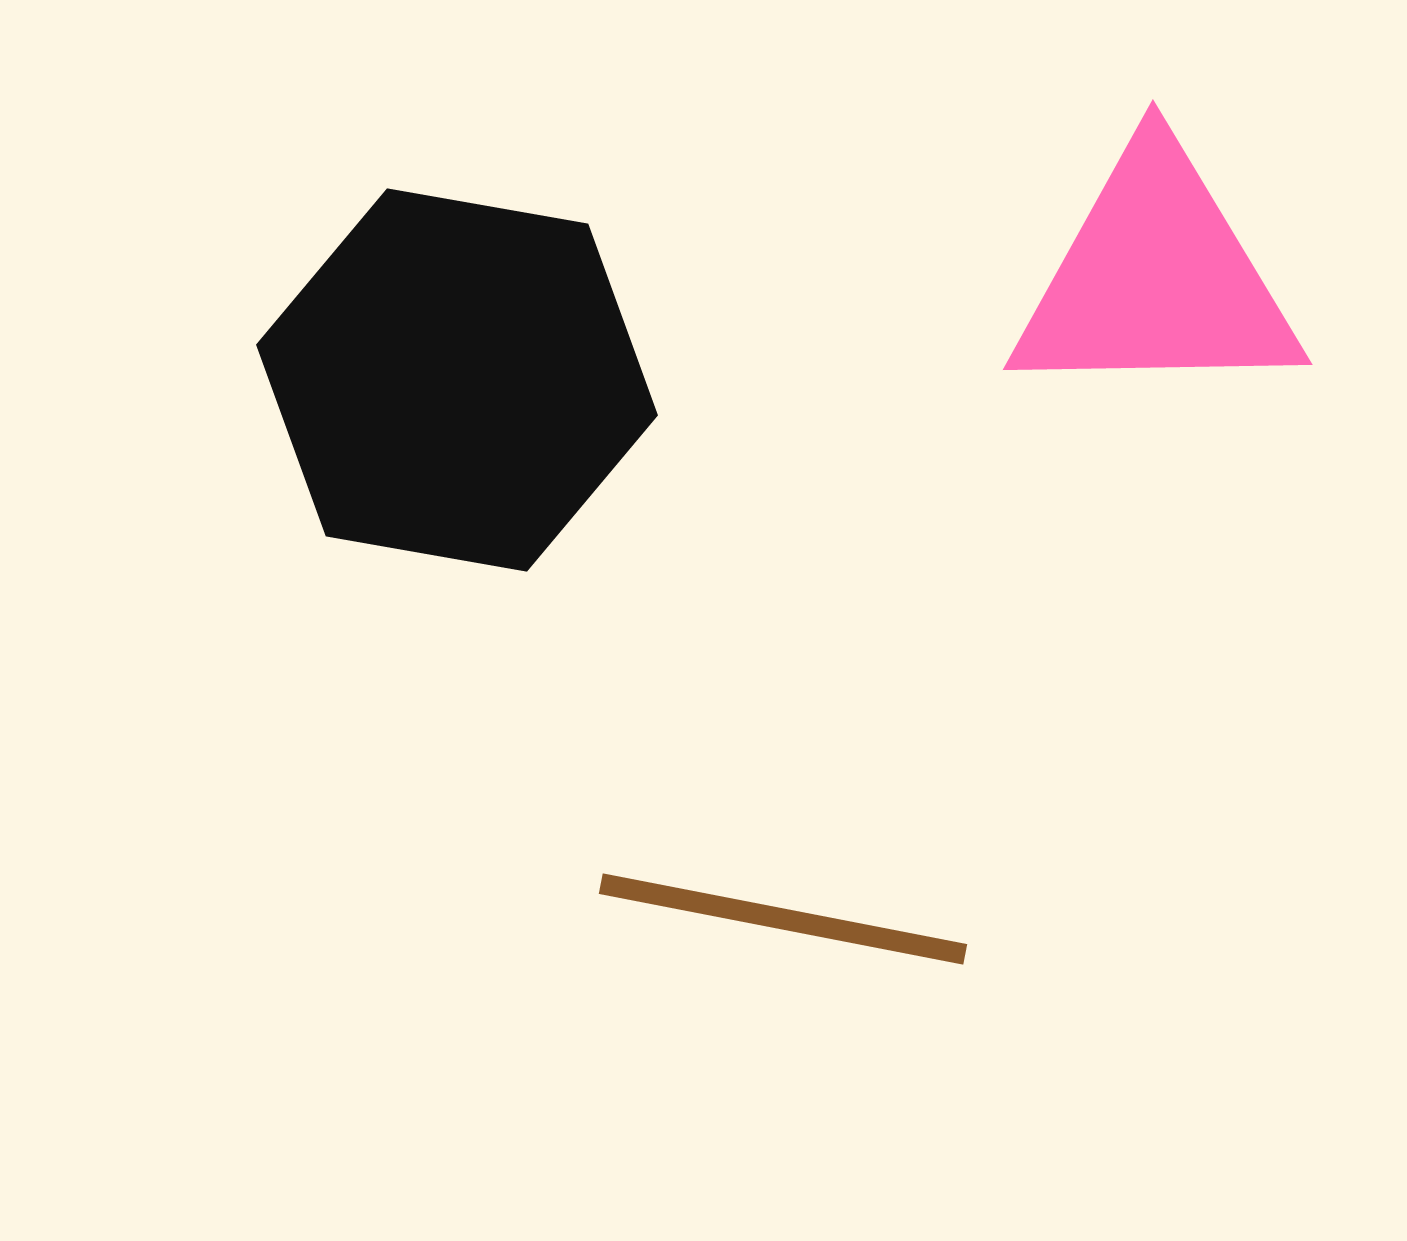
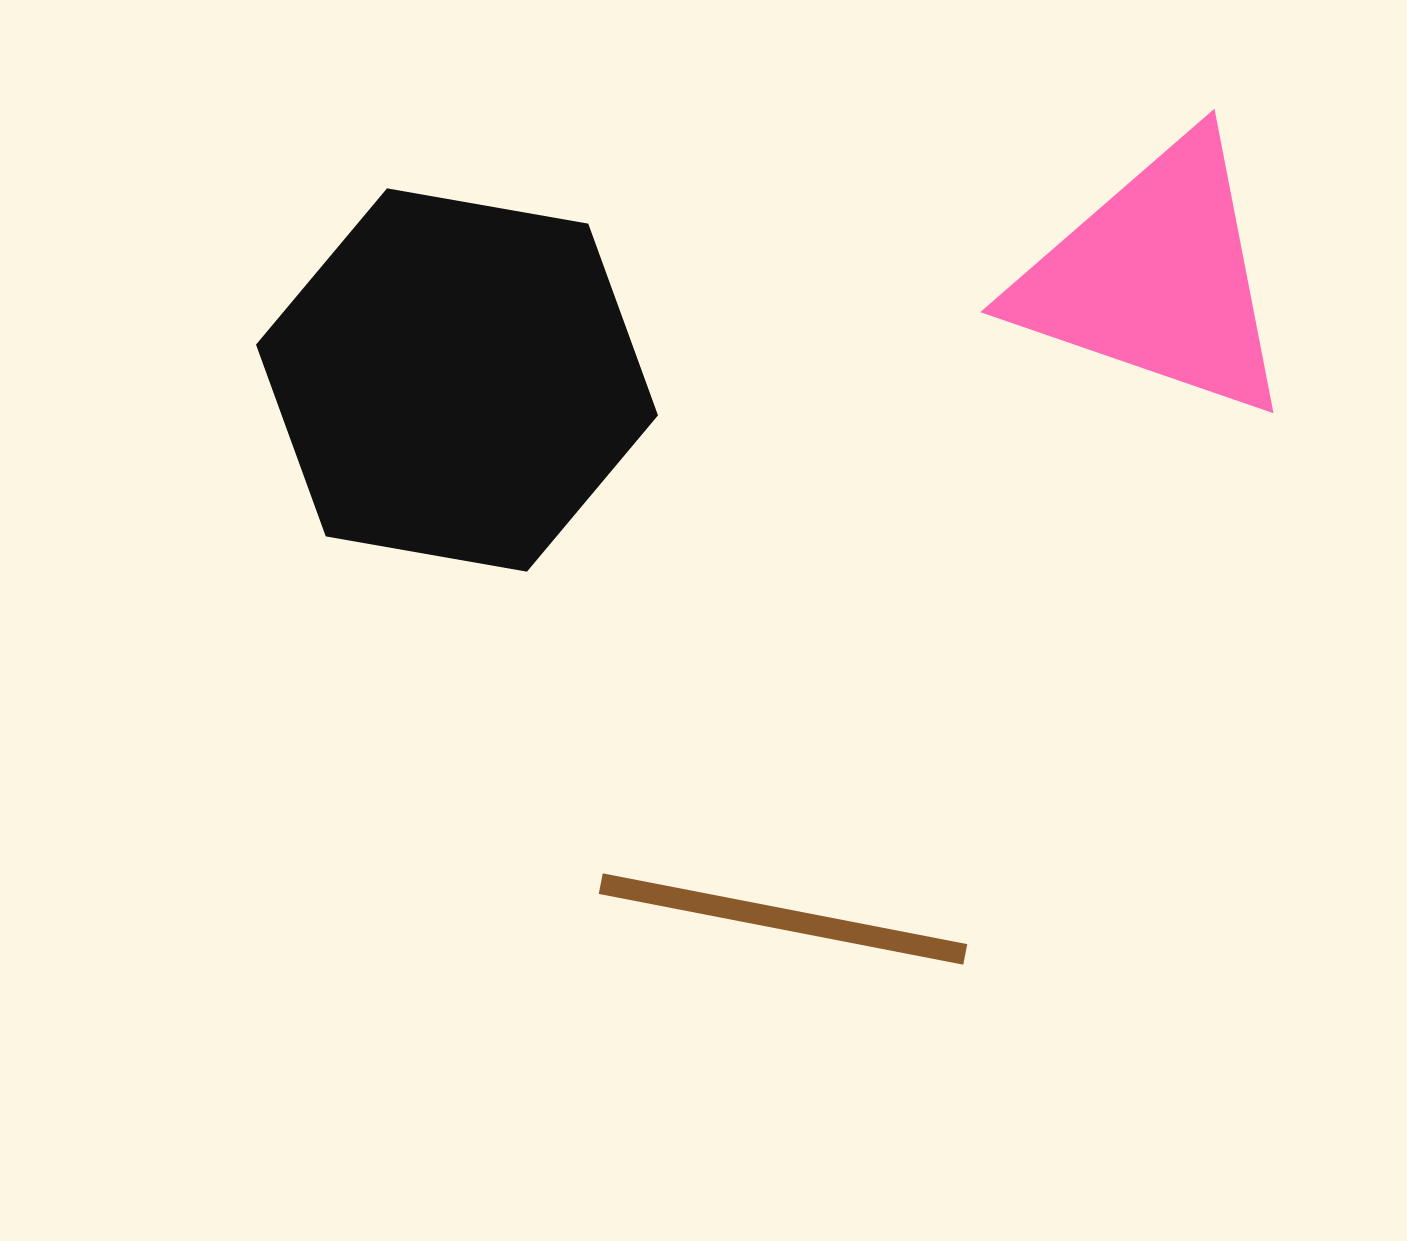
pink triangle: rotated 20 degrees clockwise
